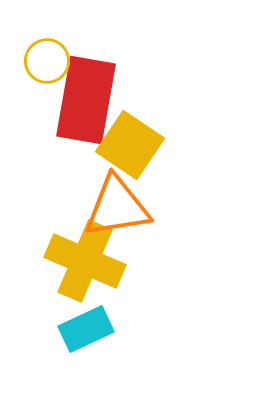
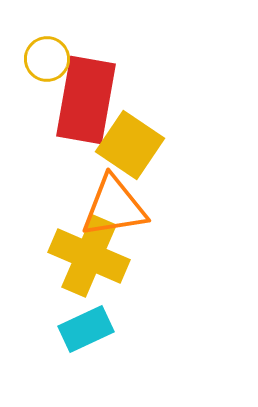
yellow circle: moved 2 px up
orange triangle: moved 3 px left
yellow cross: moved 4 px right, 5 px up
